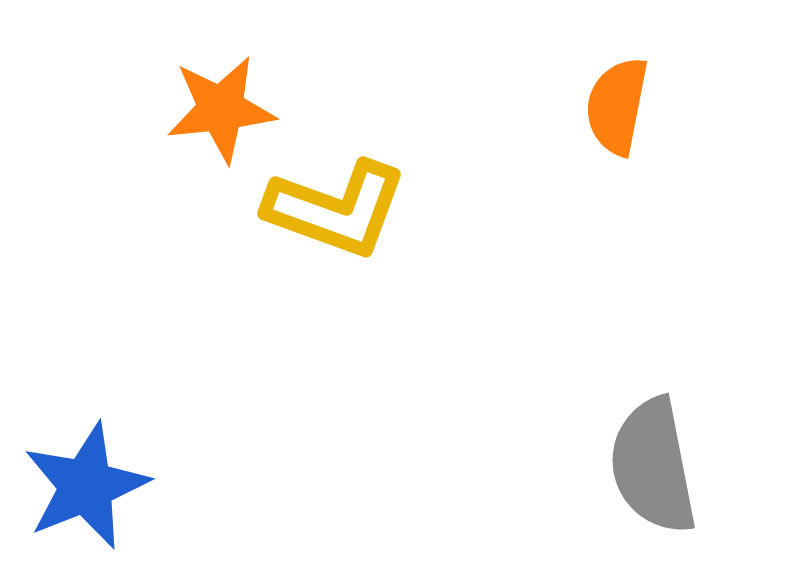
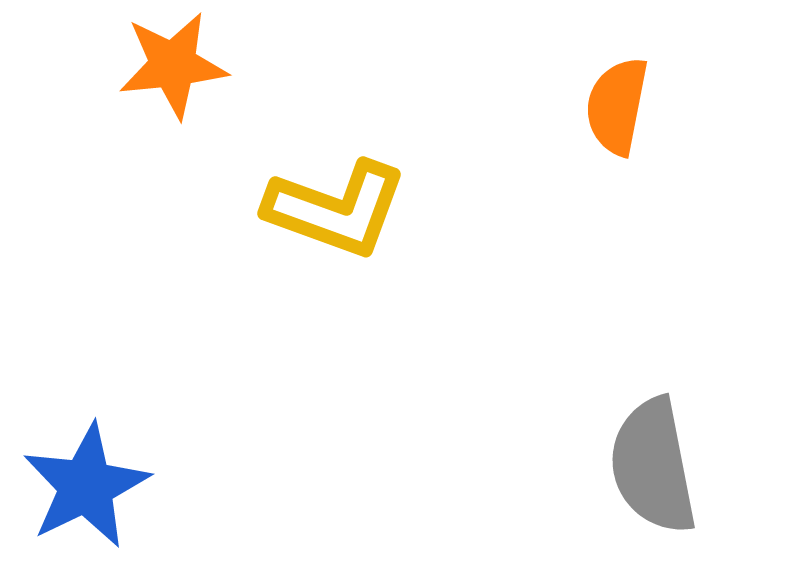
orange star: moved 48 px left, 44 px up
blue star: rotated 4 degrees counterclockwise
